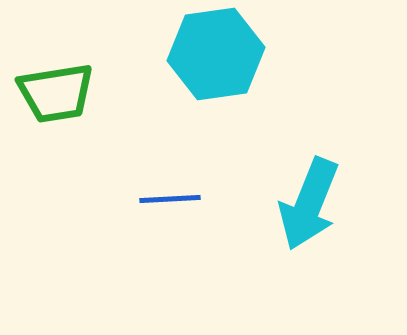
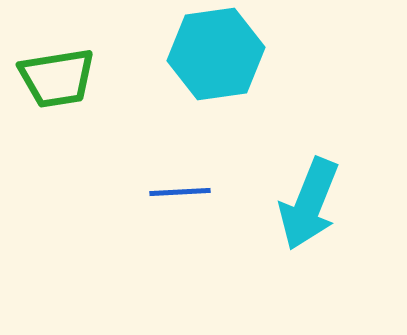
green trapezoid: moved 1 px right, 15 px up
blue line: moved 10 px right, 7 px up
